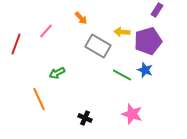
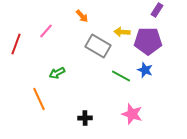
orange arrow: moved 1 px right, 2 px up
purple pentagon: rotated 16 degrees clockwise
green line: moved 1 px left, 1 px down
black cross: rotated 24 degrees counterclockwise
